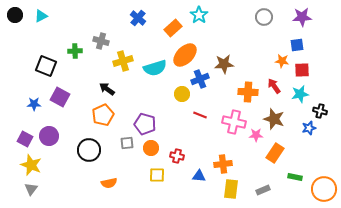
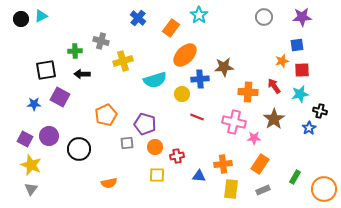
black circle at (15, 15): moved 6 px right, 4 px down
orange rectangle at (173, 28): moved 2 px left; rotated 12 degrees counterclockwise
orange star at (282, 61): rotated 24 degrees counterclockwise
brown star at (224, 64): moved 3 px down
black square at (46, 66): moved 4 px down; rotated 30 degrees counterclockwise
cyan semicircle at (155, 68): moved 12 px down
blue cross at (200, 79): rotated 18 degrees clockwise
black arrow at (107, 89): moved 25 px left, 15 px up; rotated 35 degrees counterclockwise
orange pentagon at (103, 115): moved 3 px right
red line at (200, 115): moved 3 px left, 2 px down
brown star at (274, 119): rotated 20 degrees clockwise
blue star at (309, 128): rotated 16 degrees counterclockwise
pink star at (256, 135): moved 2 px left, 3 px down
orange circle at (151, 148): moved 4 px right, 1 px up
black circle at (89, 150): moved 10 px left, 1 px up
orange rectangle at (275, 153): moved 15 px left, 11 px down
red cross at (177, 156): rotated 24 degrees counterclockwise
green rectangle at (295, 177): rotated 72 degrees counterclockwise
